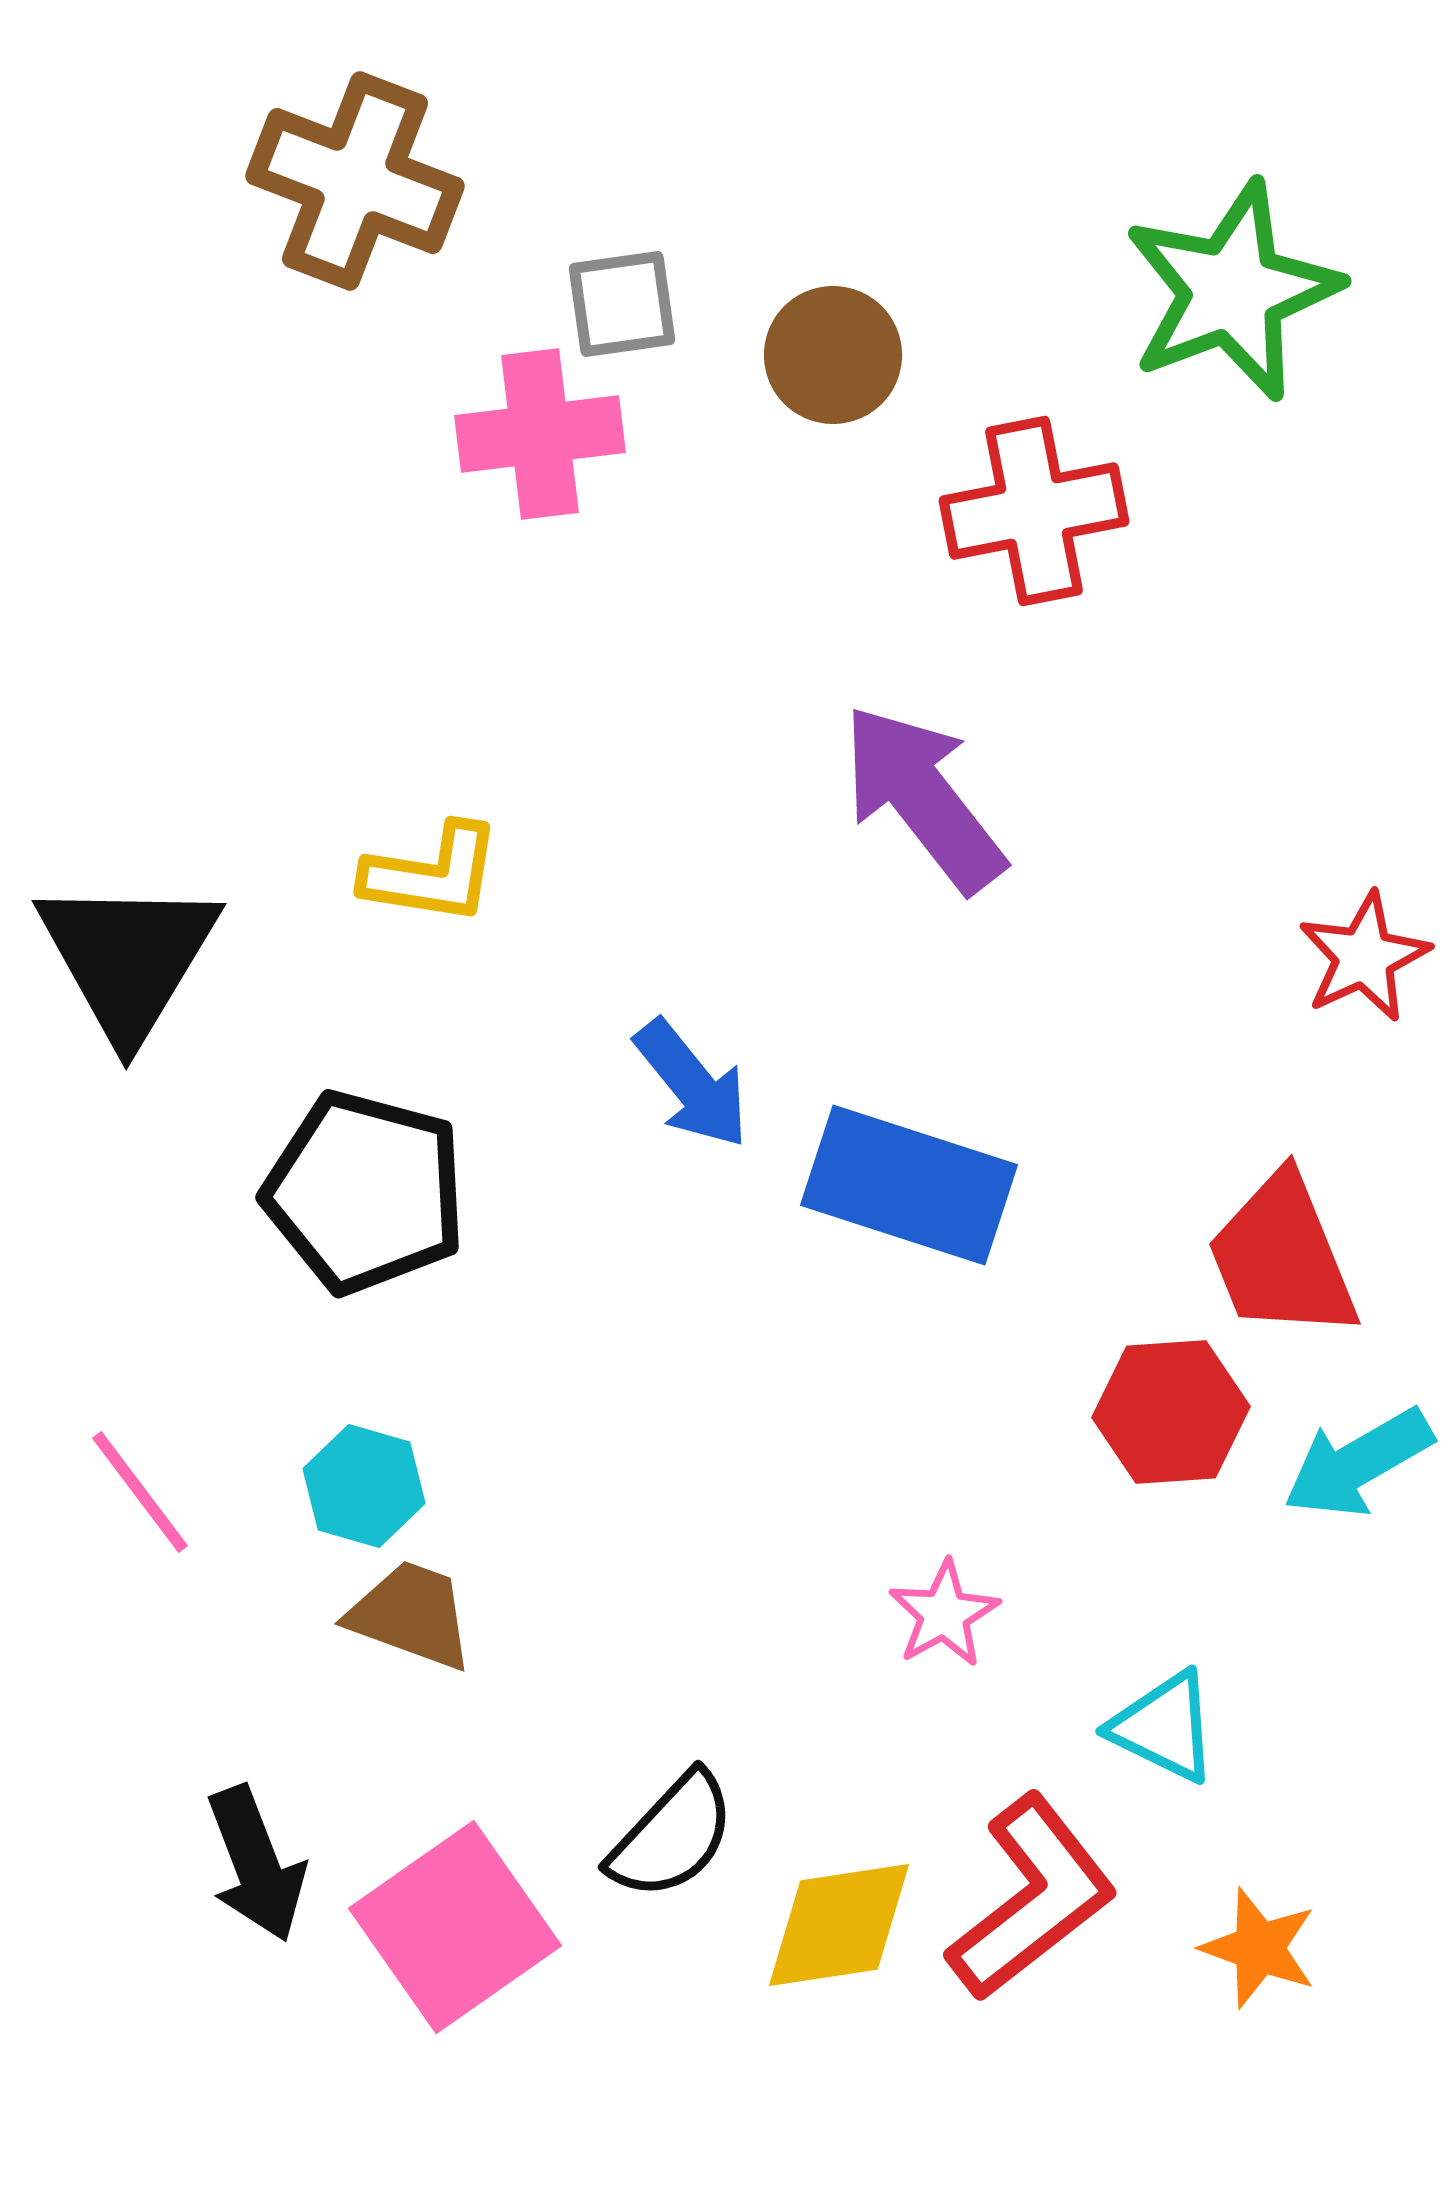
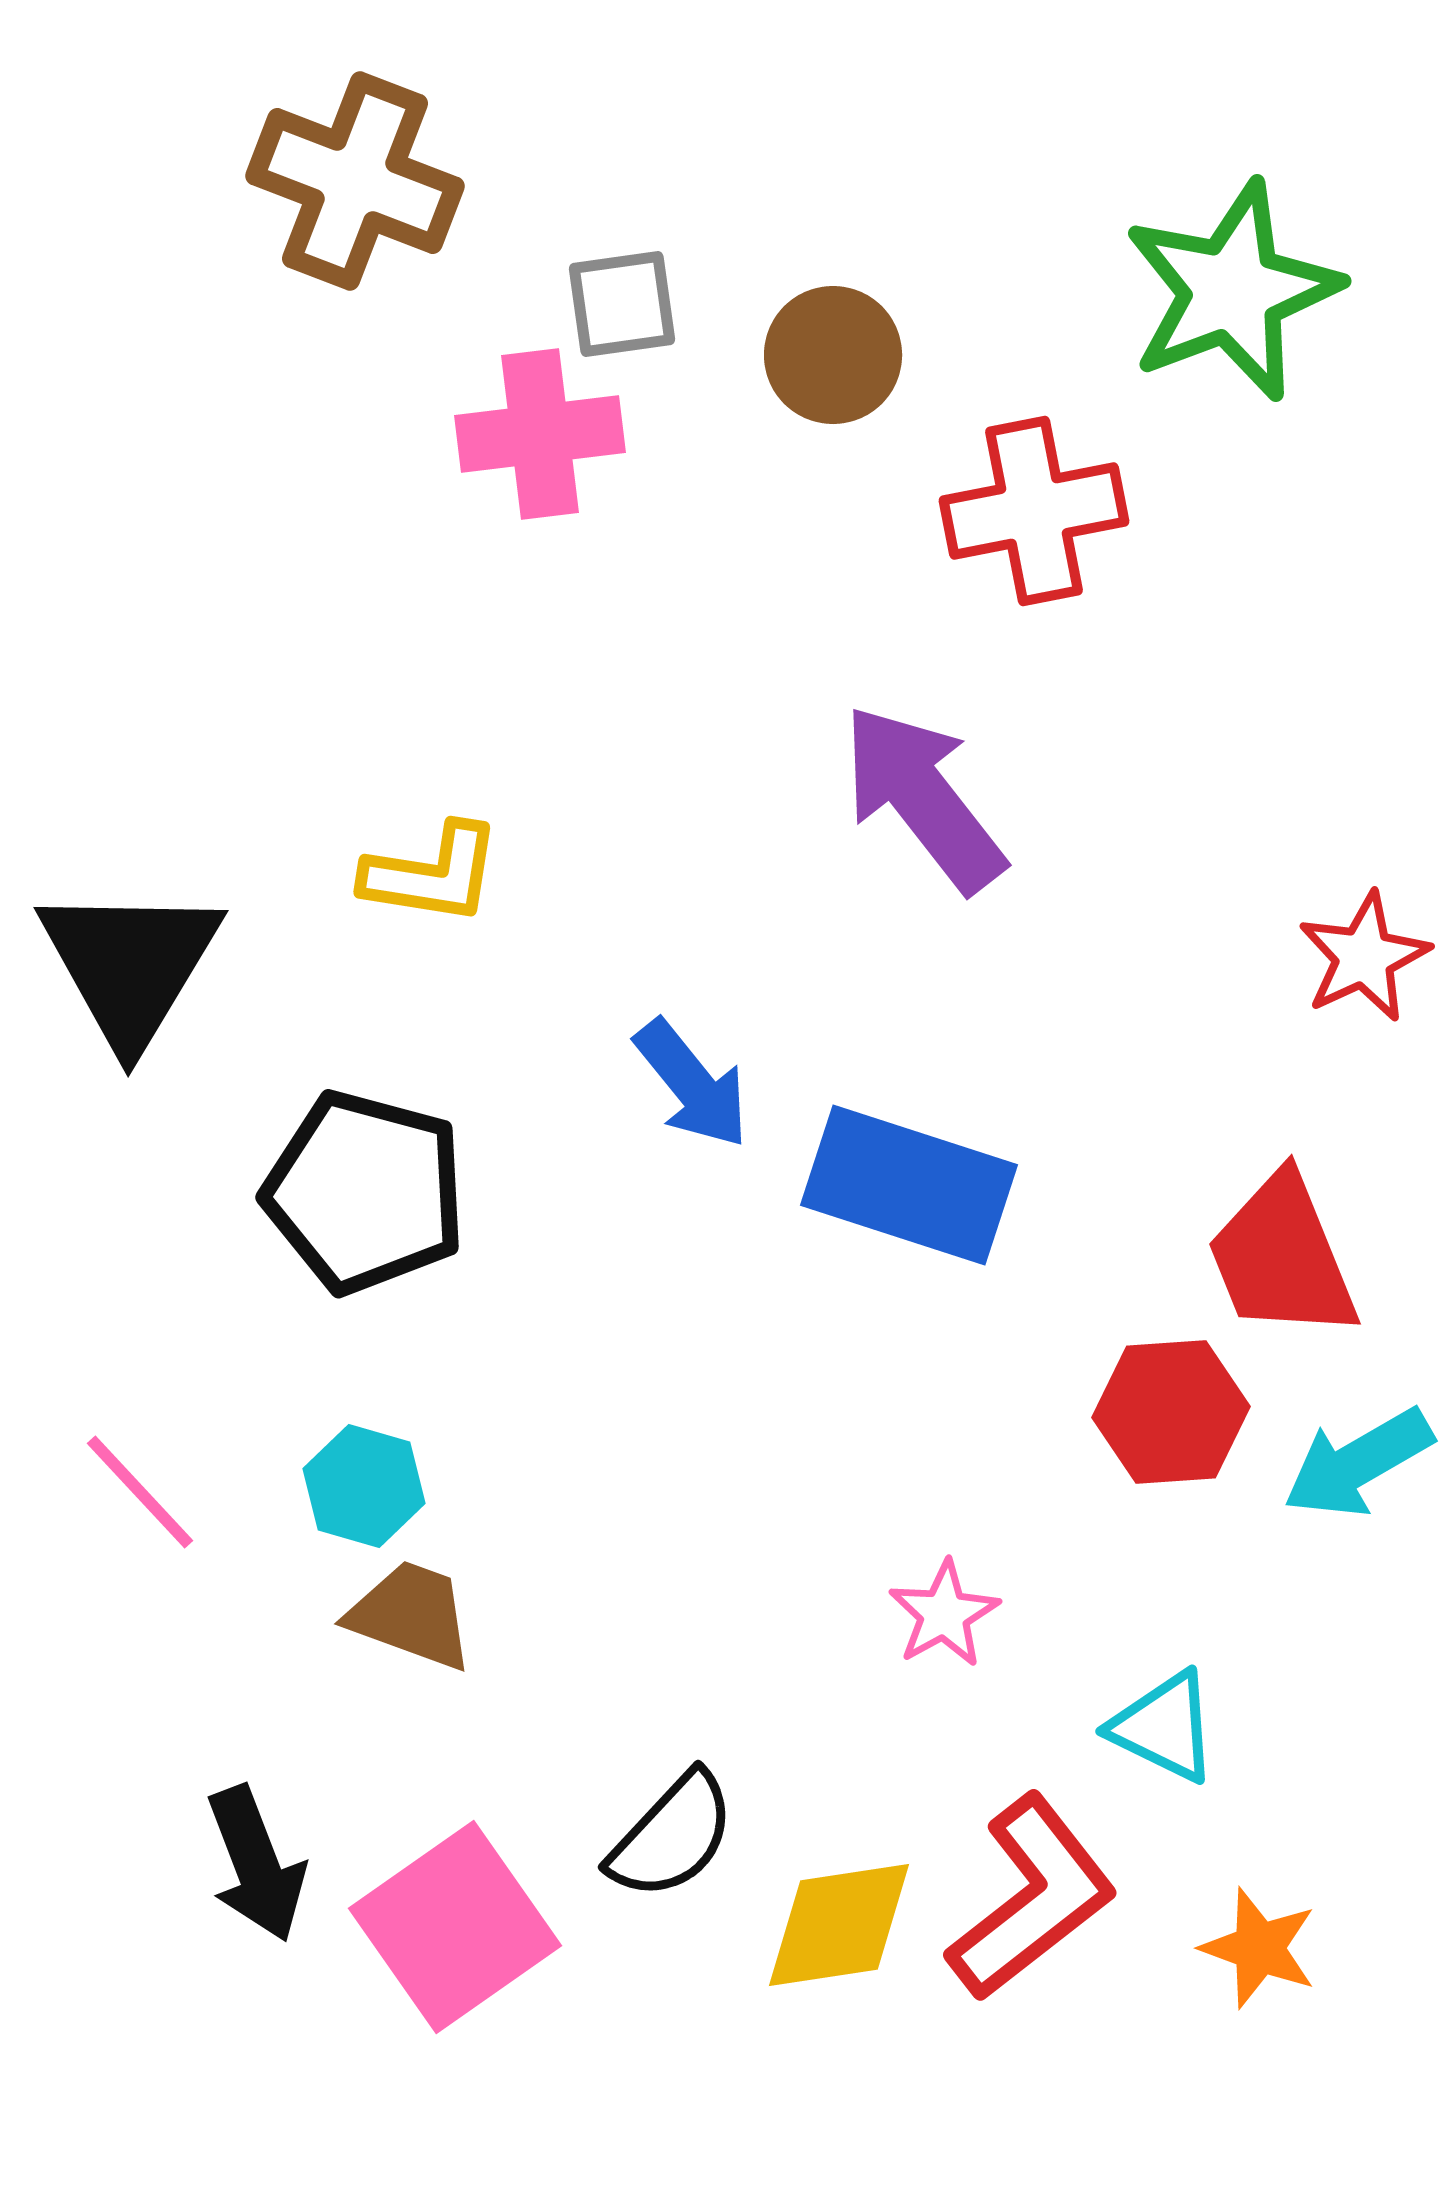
black triangle: moved 2 px right, 7 px down
pink line: rotated 6 degrees counterclockwise
